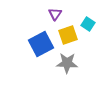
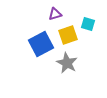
purple triangle: rotated 40 degrees clockwise
cyan square: rotated 16 degrees counterclockwise
gray star: rotated 25 degrees clockwise
